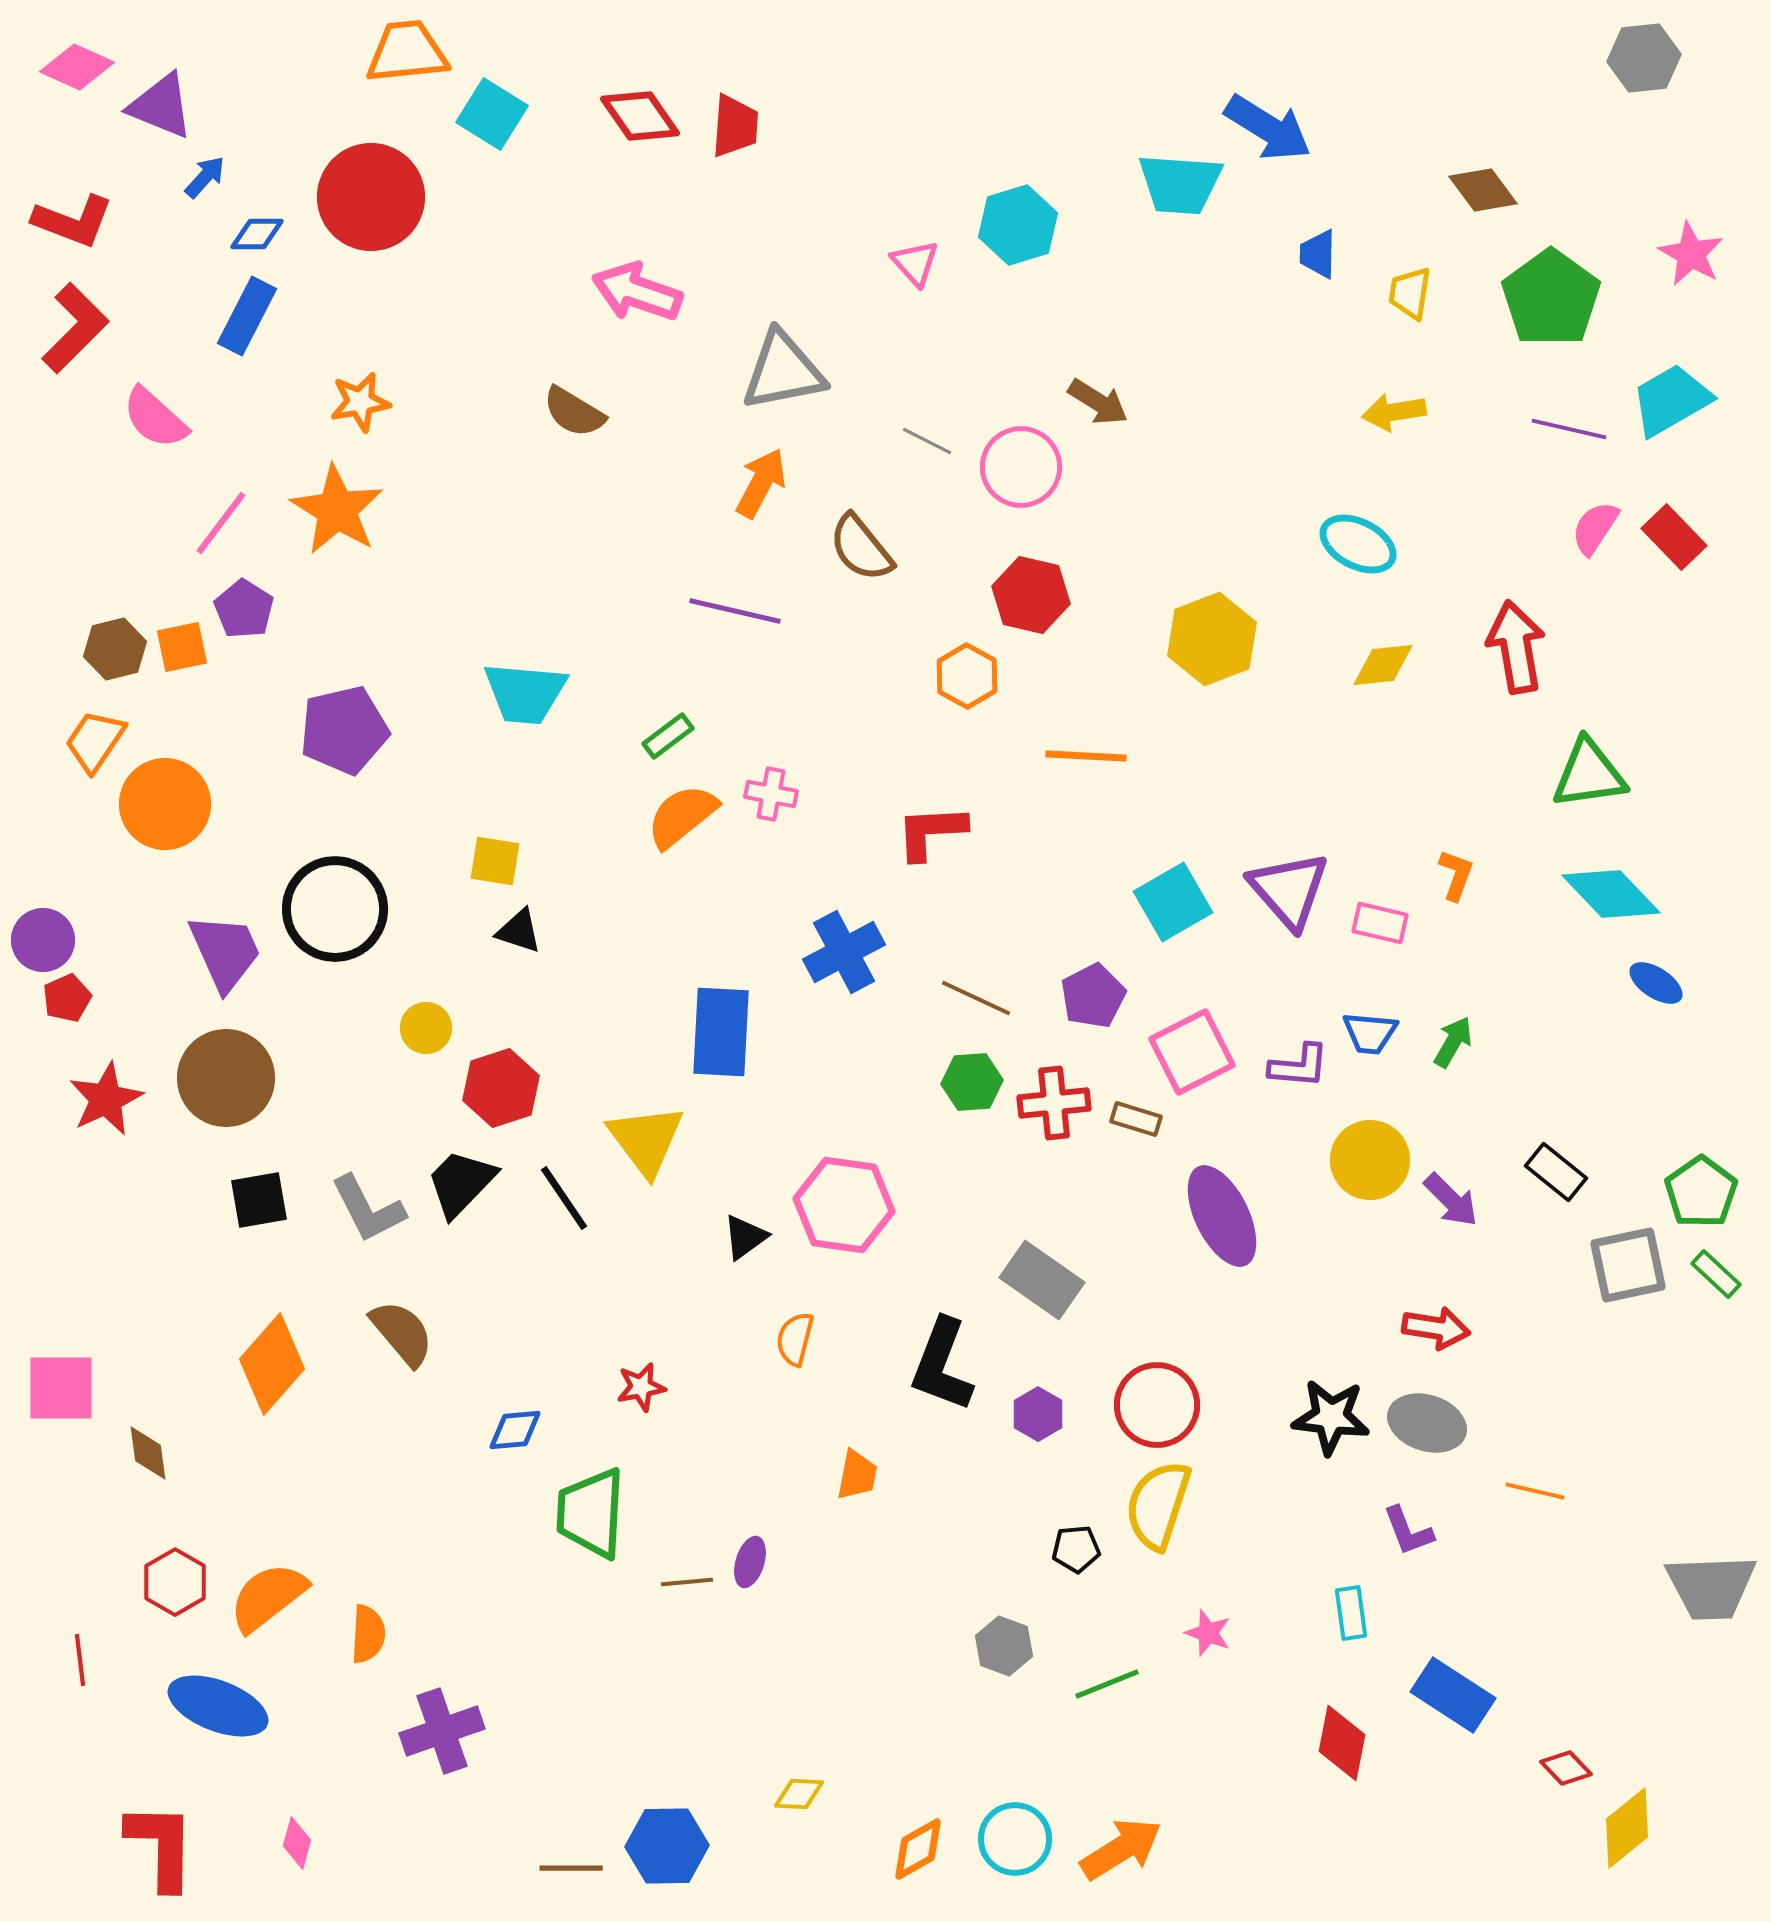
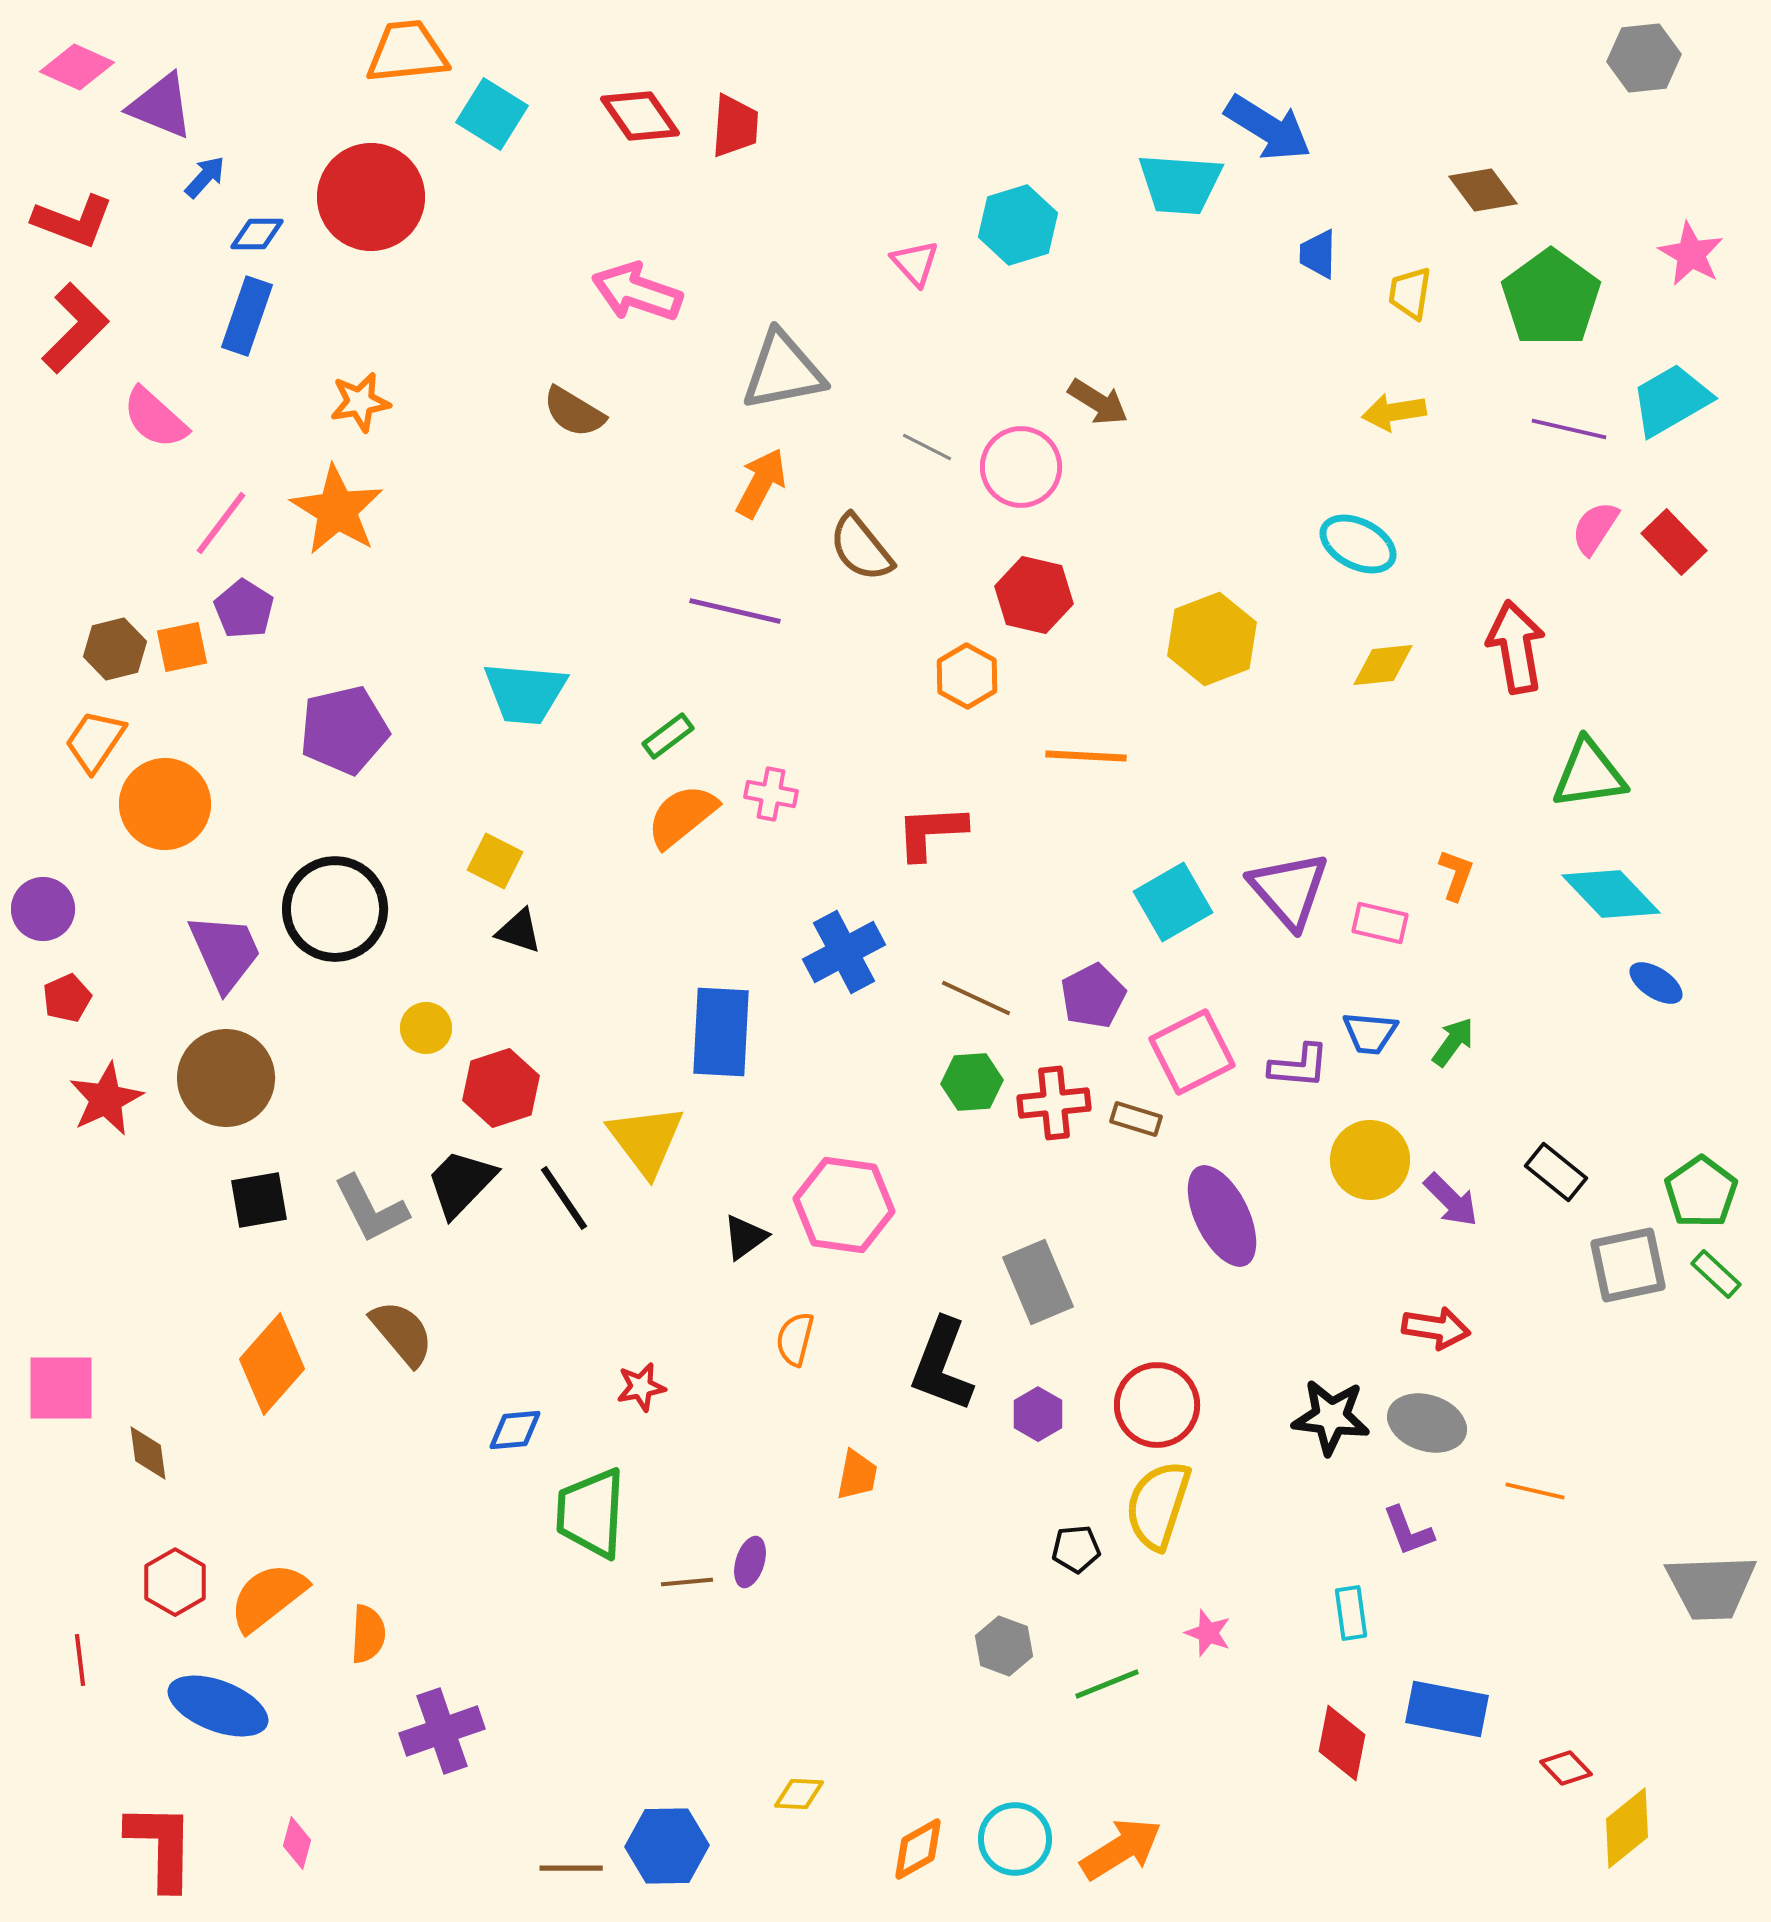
blue rectangle at (247, 316): rotated 8 degrees counterclockwise
gray line at (927, 441): moved 6 px down
red rectangle at (1674, 537): moved 5 px down
red hexagon at (1031, 595): moved 3 px right
yellow square at (495, 861): rotated 18 degrees clockwise
purple circle at (43, 940): moved 31 px up
green arrow at (1453, 1042): rotated 6 degrees clockwise
gray L-shape at (368, 1209): moved 3 px right
gray rectangle at (1042, 1280): moved 4 px left, 2 px down; rotated 32 degrees clockwise
blue rectangle at (1453, 1695): moved 6 px left, 14 px down; rotated 22 degrees counterclockwise
